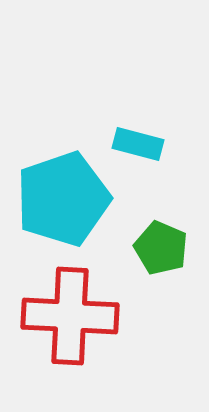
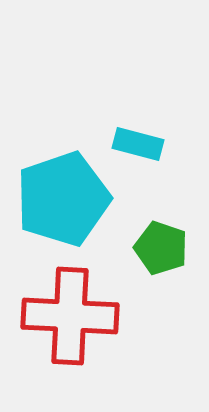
green pentagon: rotated 4 degrees counterclockwise
